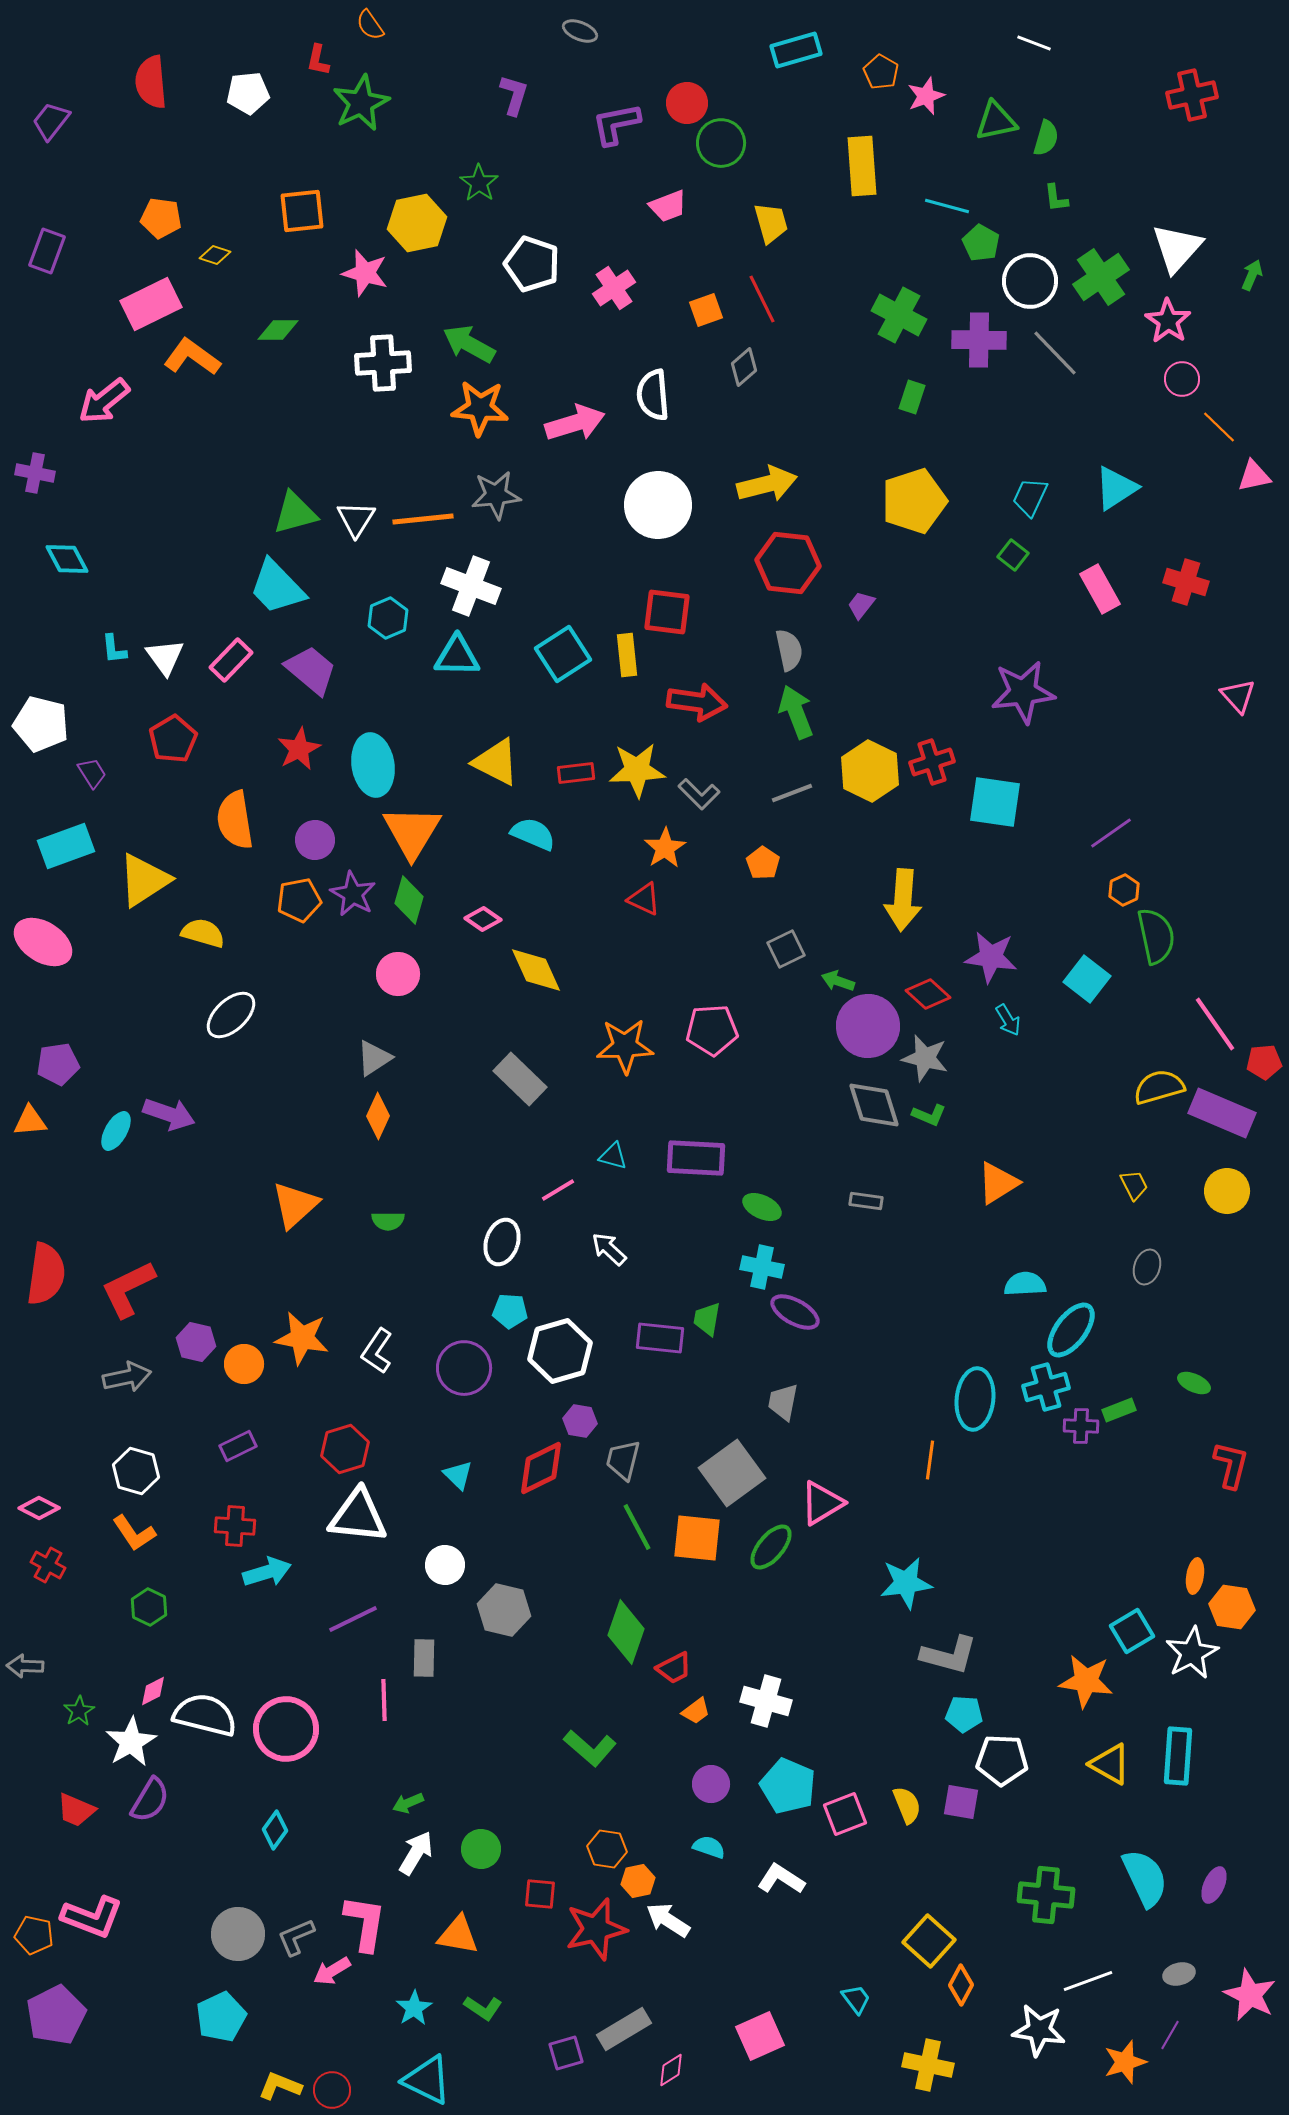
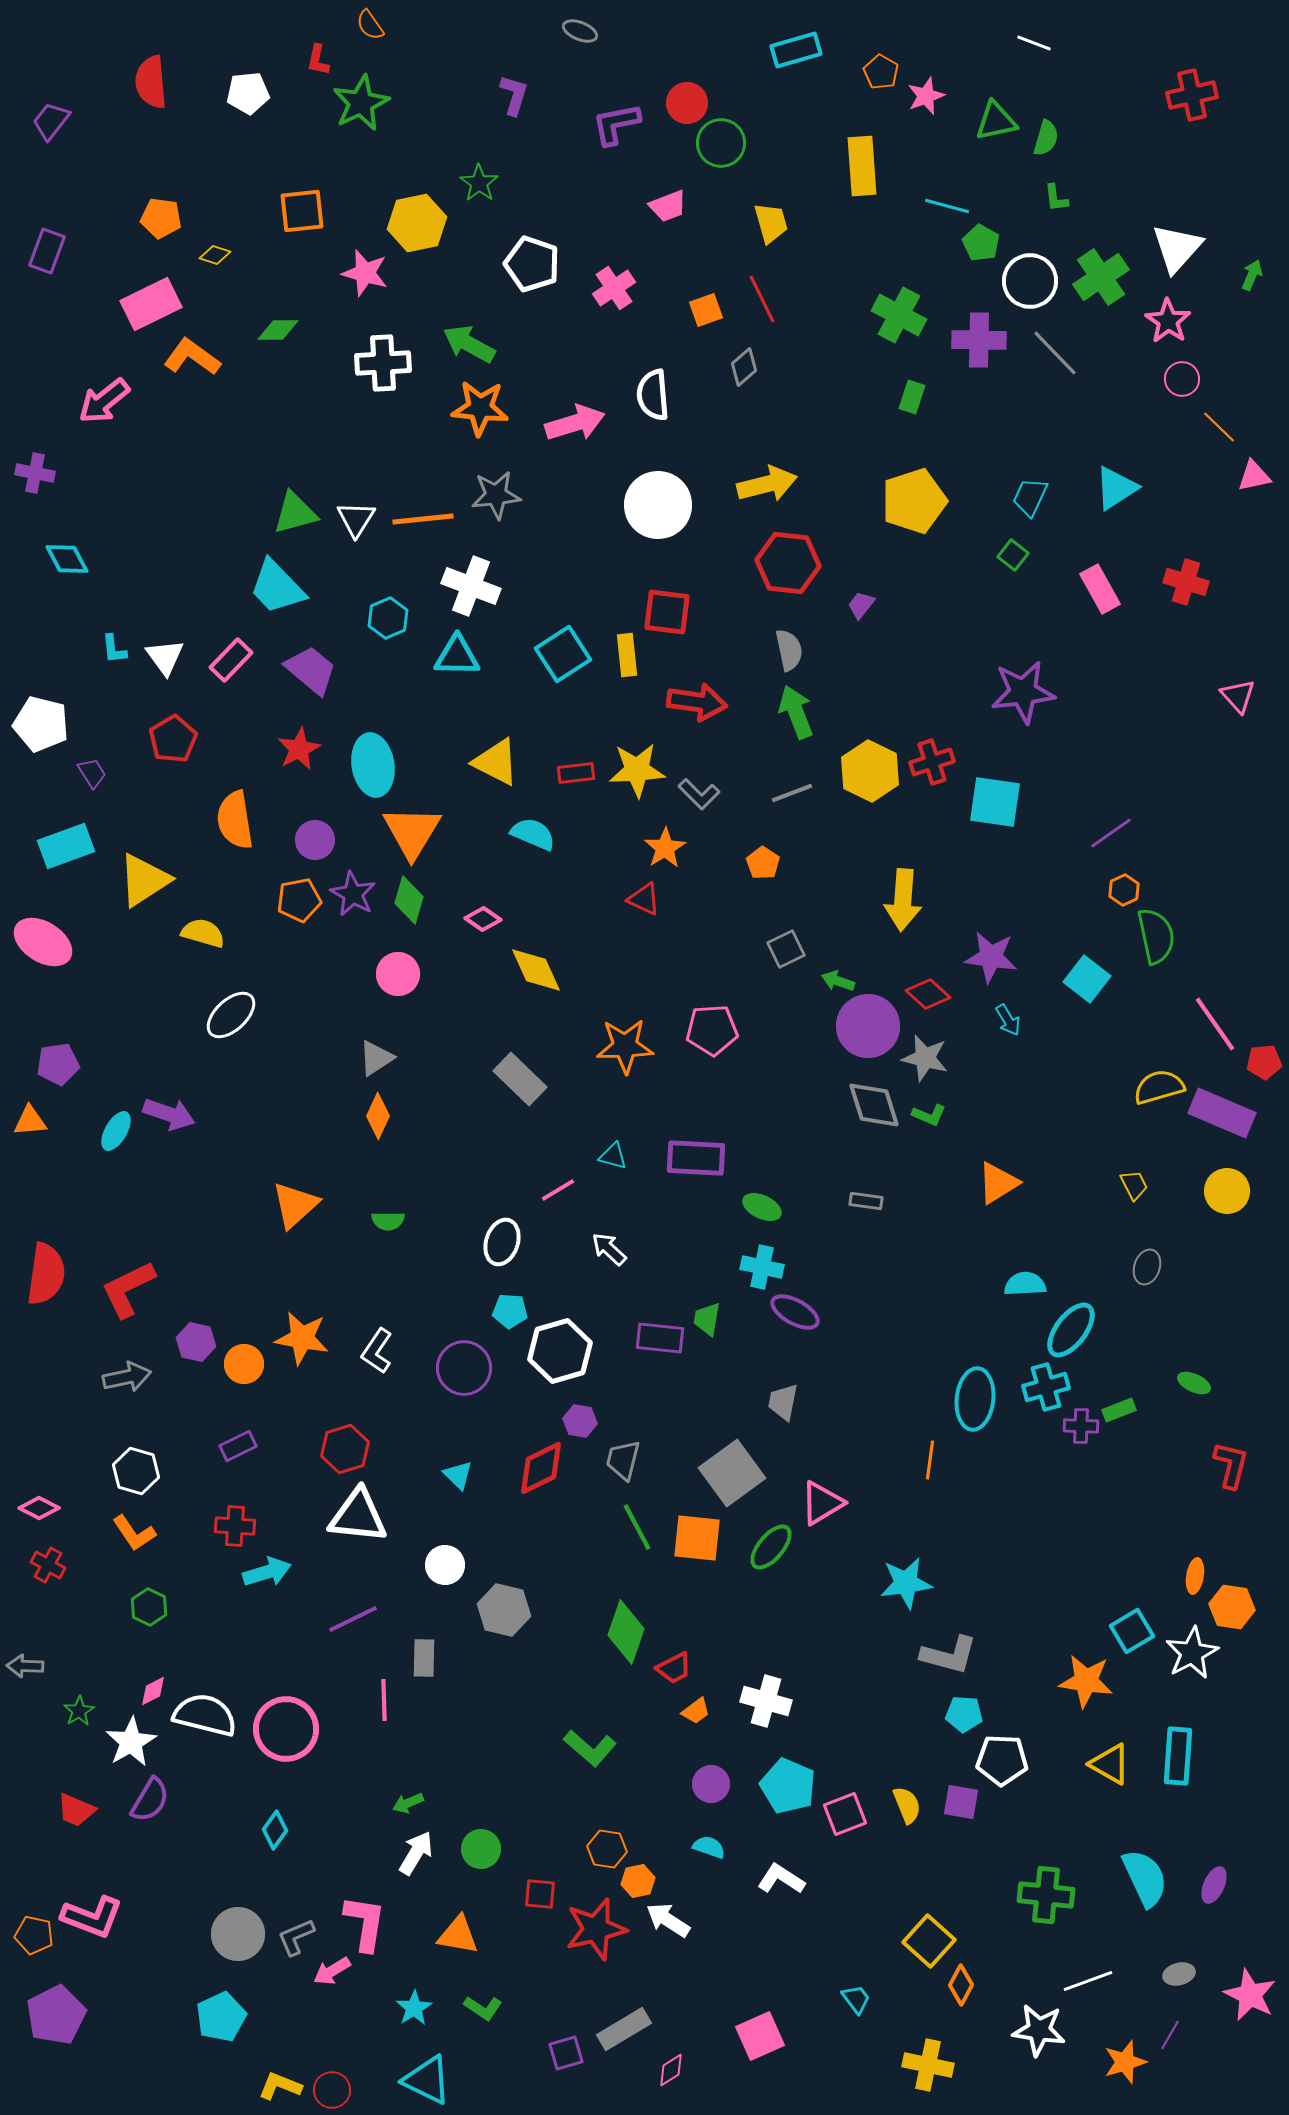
gray triangle at (374, 1058): moved 2 px right
